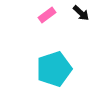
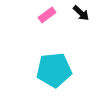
cyan pentagon: moved 1 px down; rotated 12 degrees clockwise
